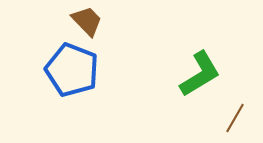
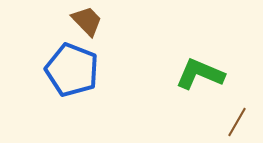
green L-shape: rotated 126 degrees counterclockwise
brown line: moved 2 px right, 4 px down
